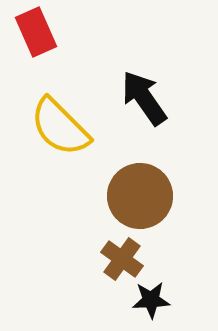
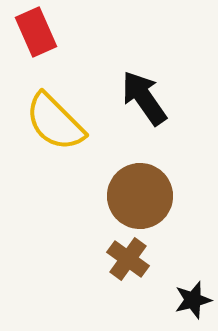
yellow semicircle: moved 5 px left, 5 px up
brown cross: moved 6 px right
black star: moved 42 px right; rotated 12 degrees counterclockwise
